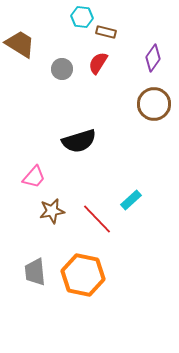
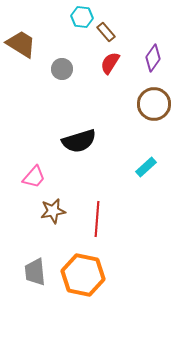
brown rectangle: rotated 36 degrees clockwise
brown trapezoid: moved 1 px right
red semicircle: moved 12 px right
cyan rectangle: moved 15 px right, 33 px up
brown star: moved 1 px right
red line: rotated 48 degrees clockwise
